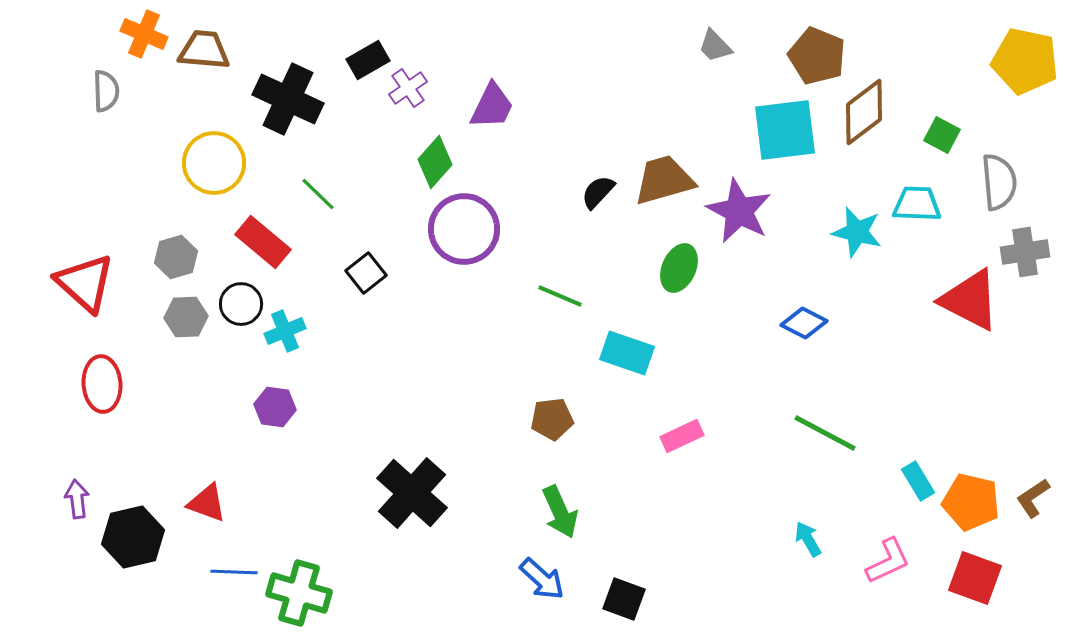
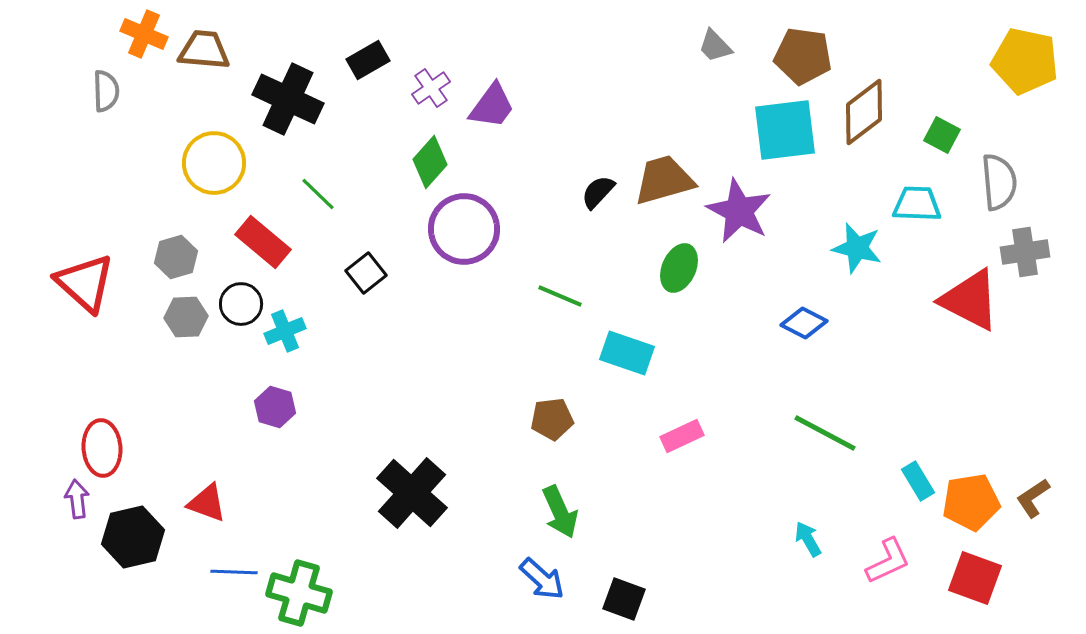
brown pentagon at (817, 56): moved 14 px left; rotated 14 degrees counterclockwise
purple cross at (408, 88): moved 23 px right
purple trapezoid at (492, 106): rotated 10 degrees clockwise
green diamond at (435, 162): moved 5 px left
cyan star at (857, 232): moved 16 px down
red ellipse at (102, 384): moved 64 px down
purple hexagon at (275, 407): rotated 9 degrees clockwise
orange pentagon at (971, 502): rotated 22 degrees counterclockwise
